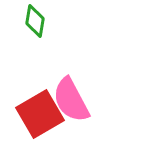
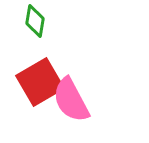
red square: moved 32 px up
